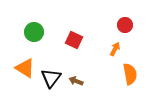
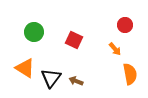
orange arrow: rotated 112 degrees clockwise
